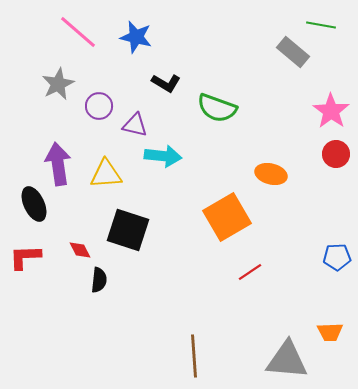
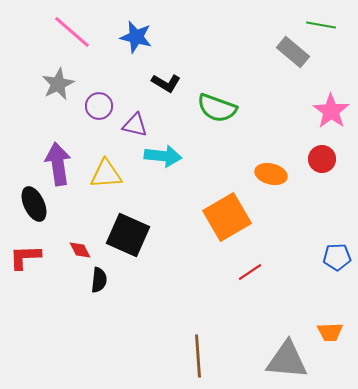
pink line: moved 6 px left
red circle: moved 14 px left, 5 px down
black square: moved 5 px down; rotated 6 degrees clockwise
brown line: moved 4 px right
